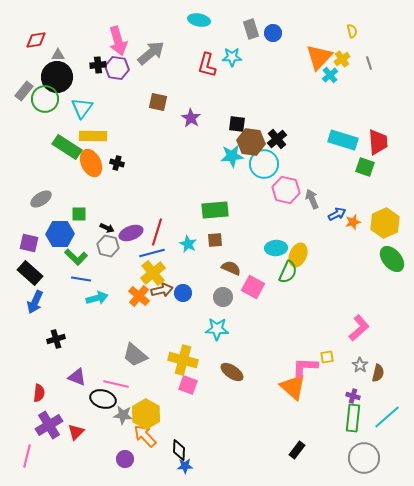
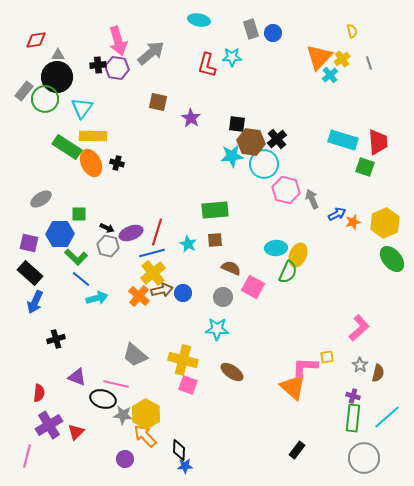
blue line at (81, 279): rotated 30 degrees clockwise
